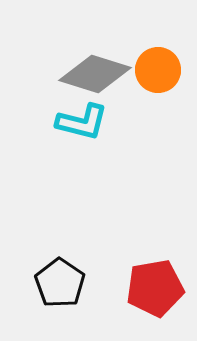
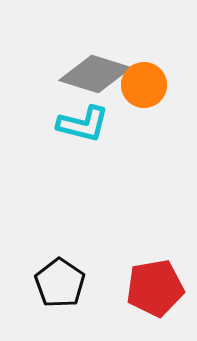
orange circle: moved 14 px left, 15 px down
cyan L-shape: moved 1 px right, 2 px down
